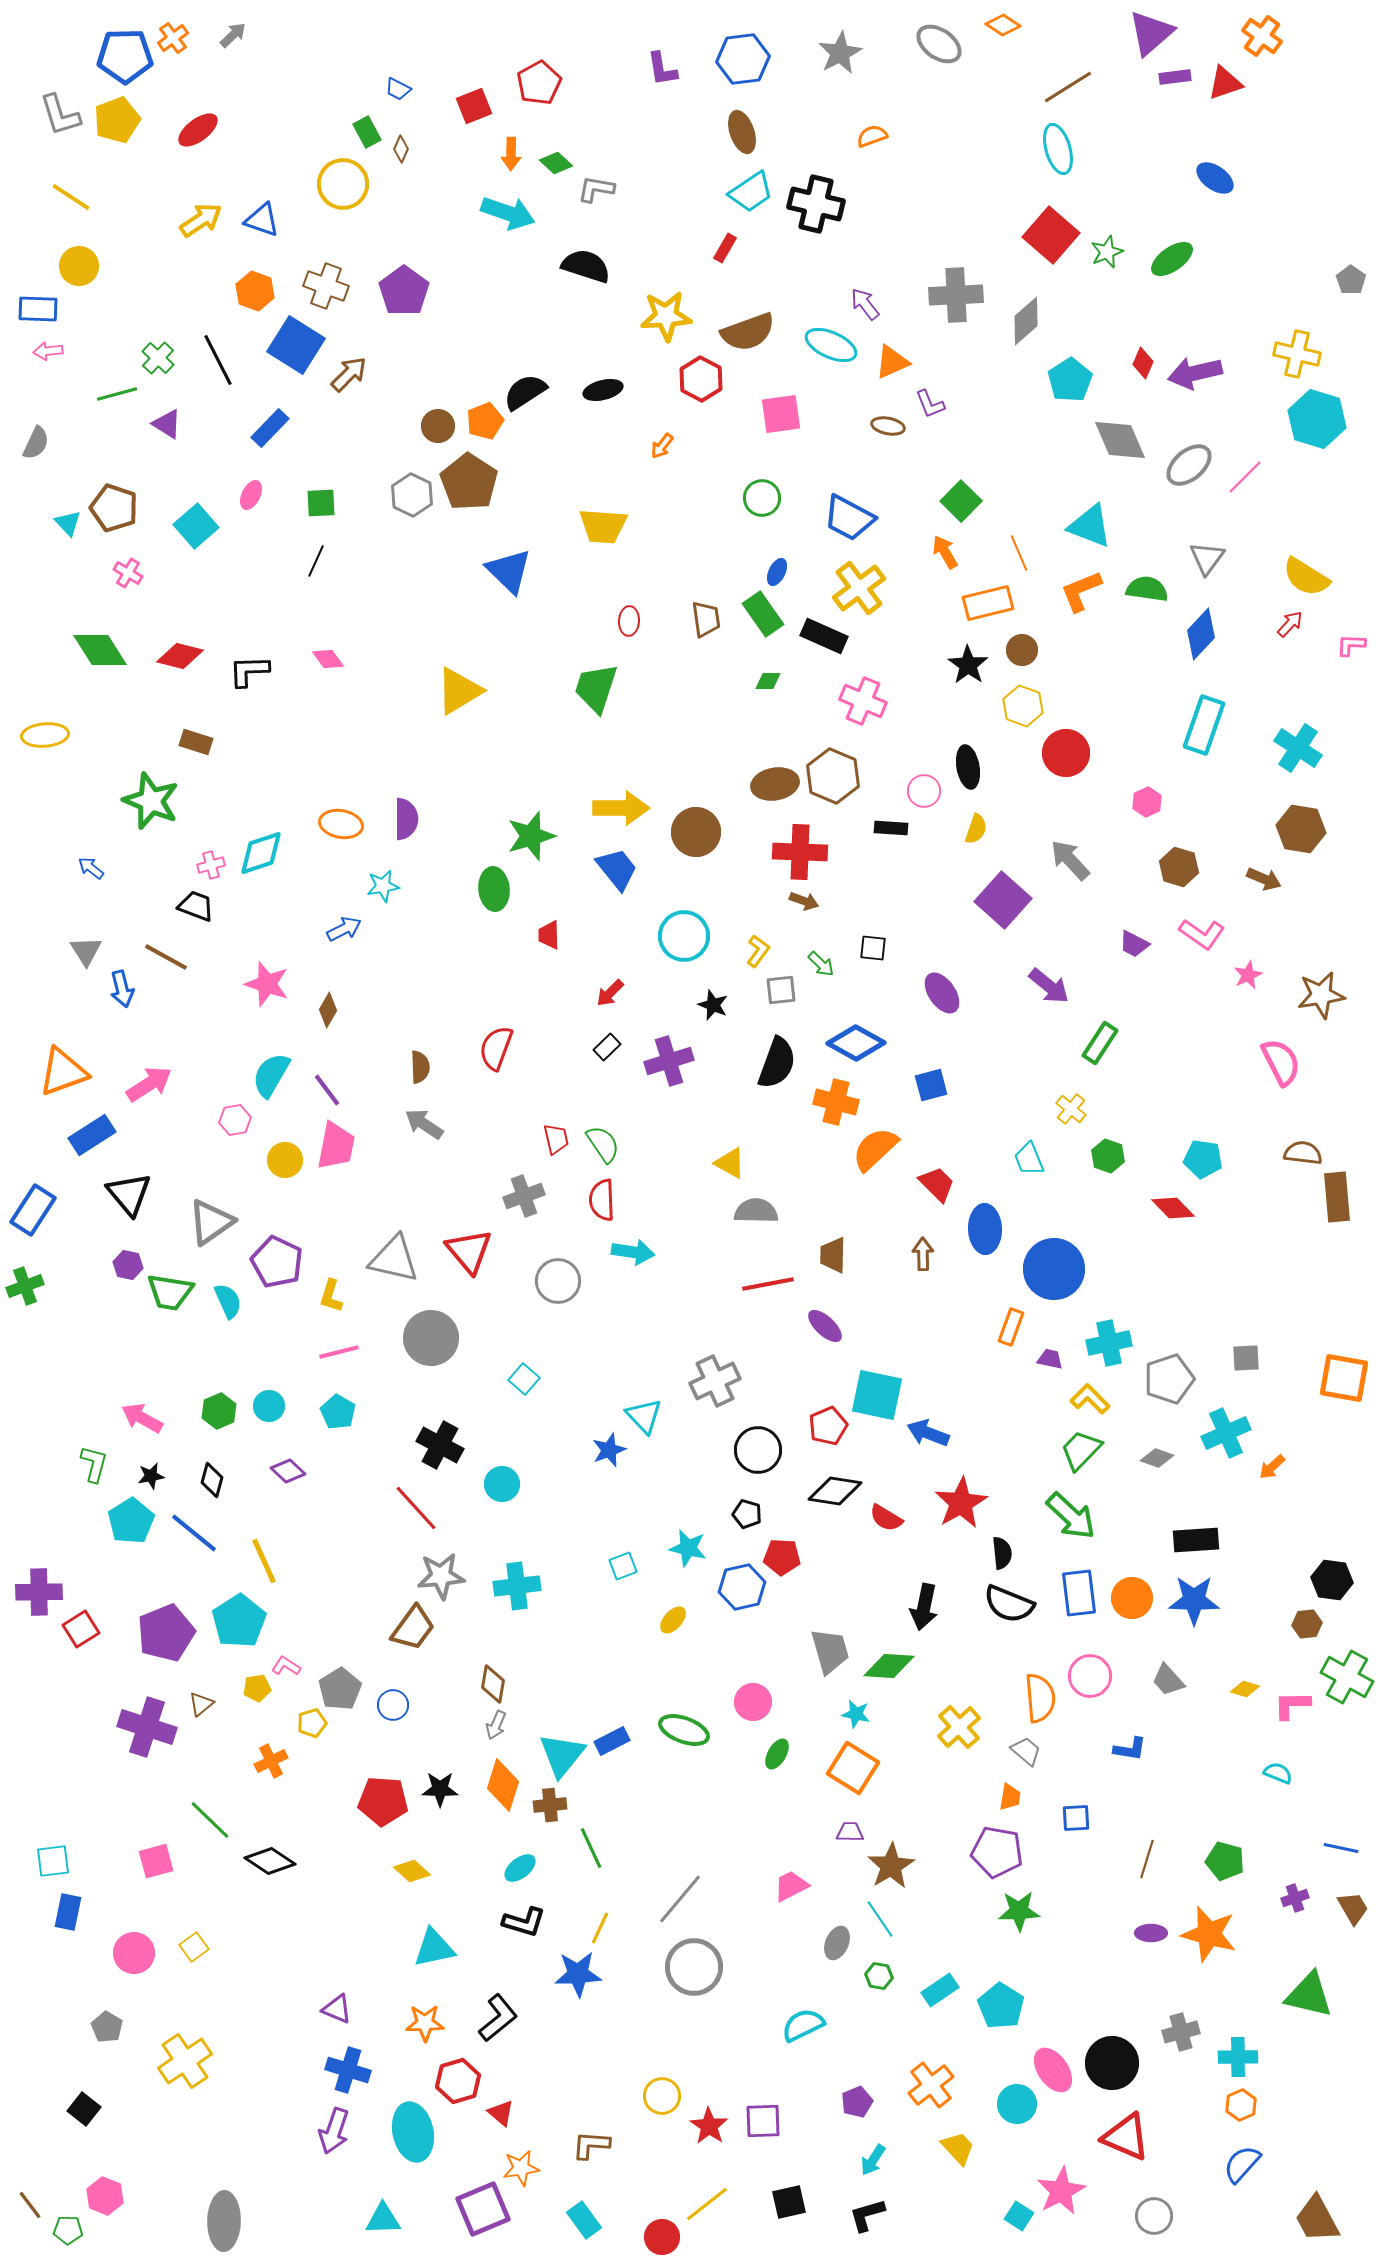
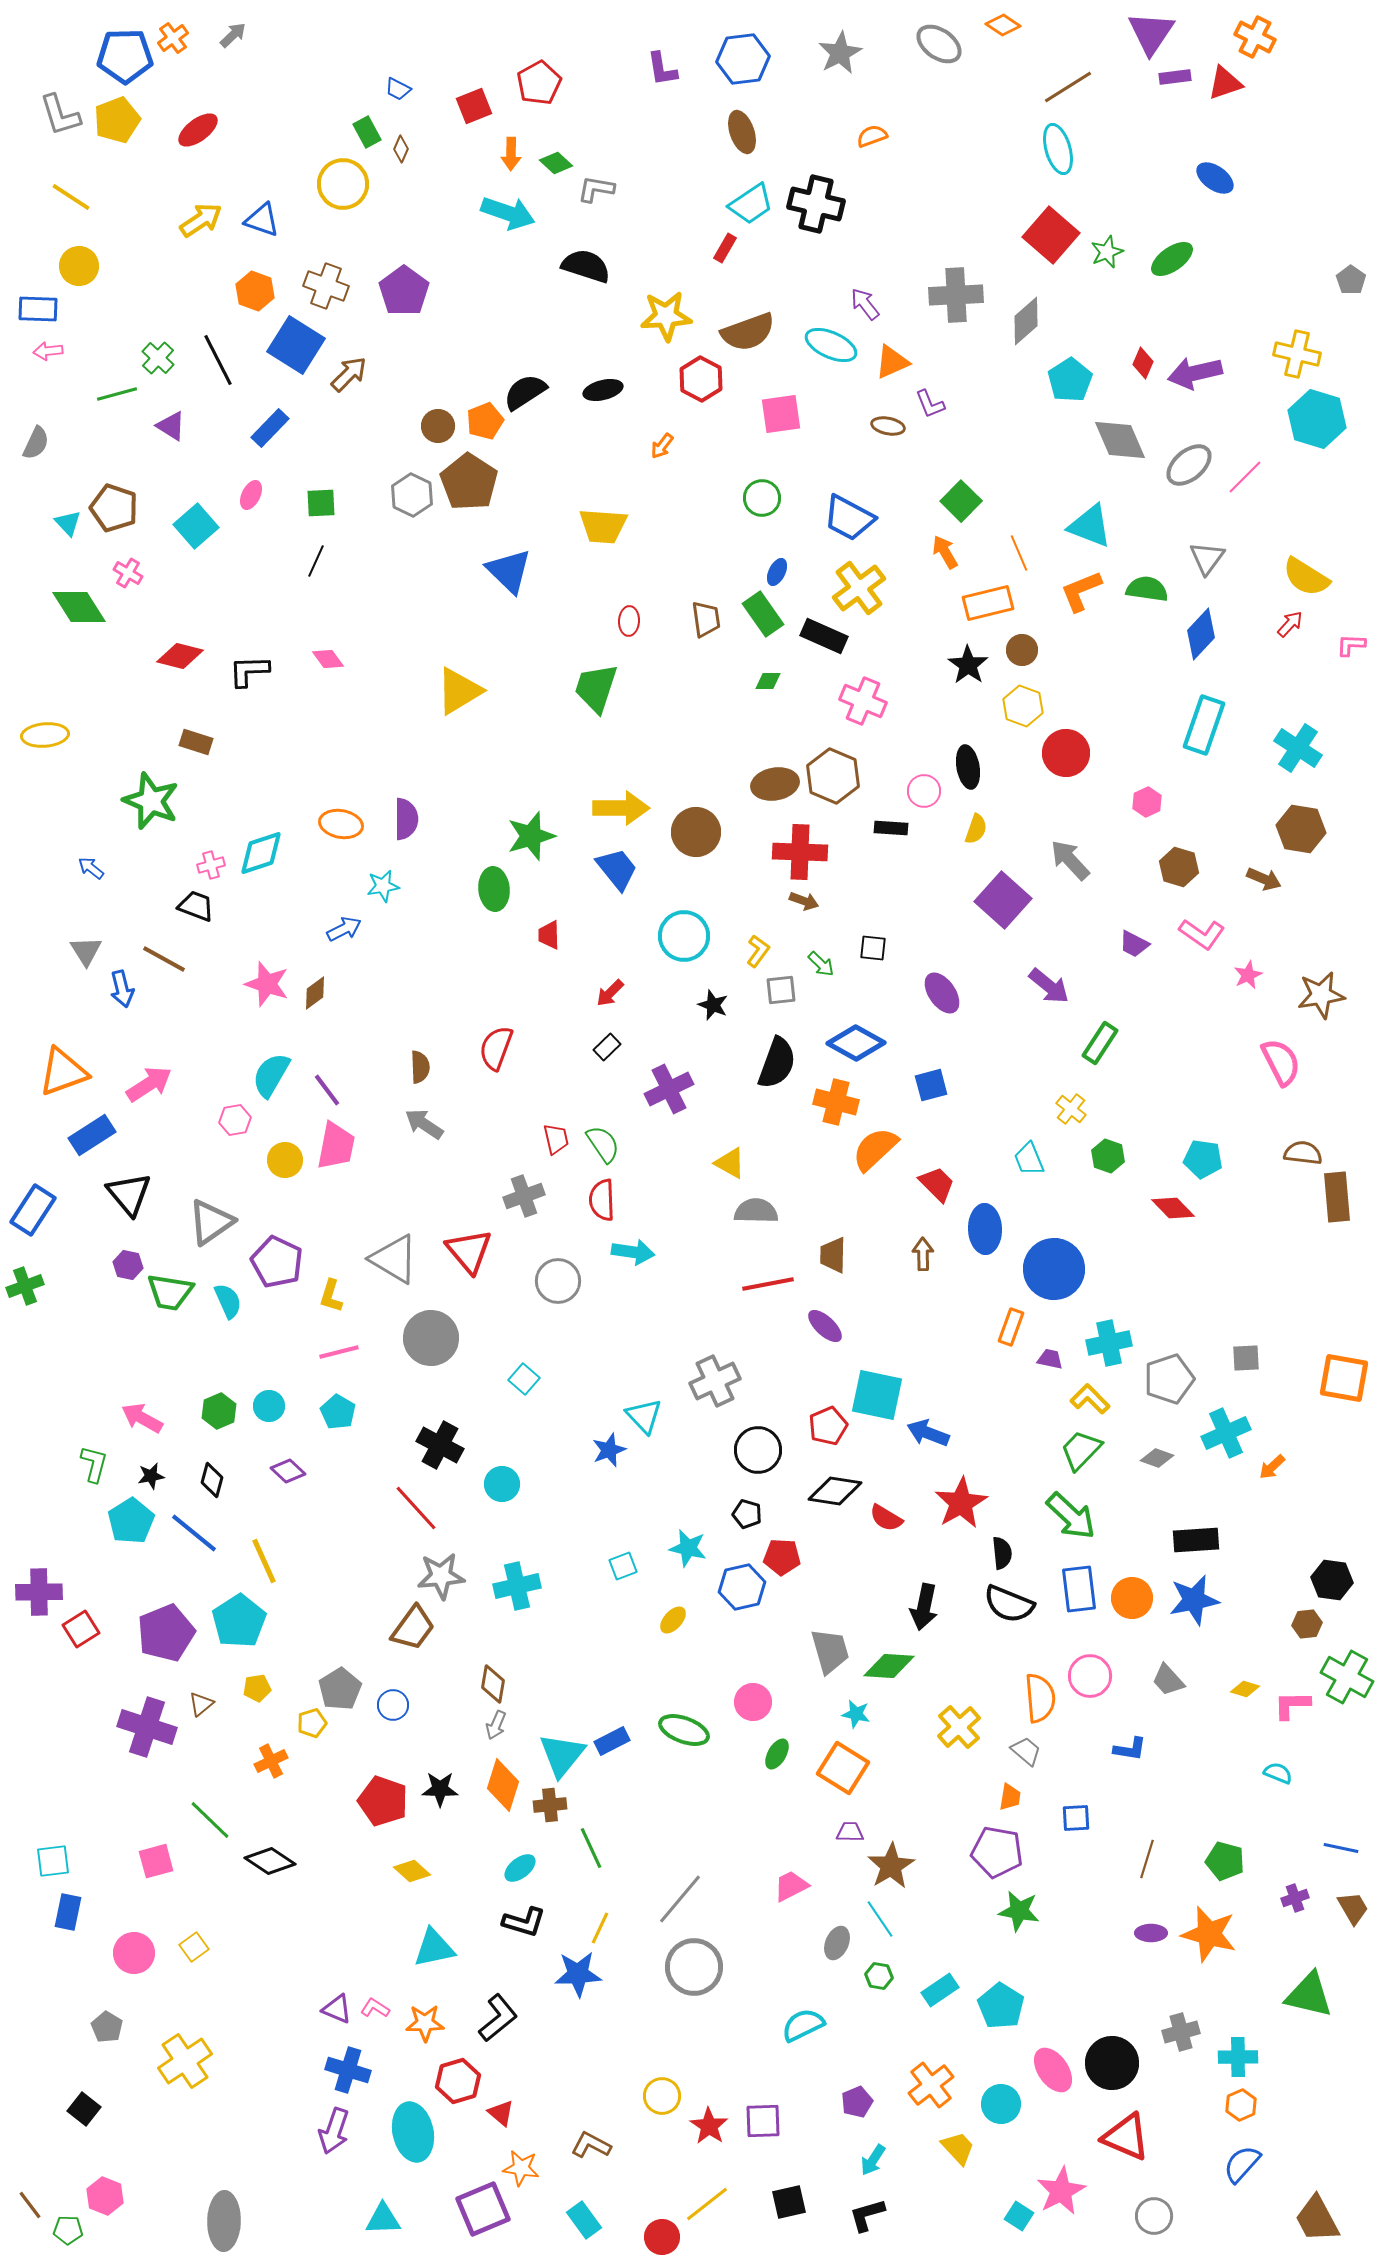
purple triangle at (1151, 33): rotated 15 degrees counterclockwise
orange cross at (1262, 36): moved 7 px left, 1 px down; rotated 9 degrees counterclockwise
cyan trapezoid at (751, 192): moved 12 px down
purple triangle at (167, 424): moved 4 px right, 2 px down
green diamond at (100, 650): moved 21 px left, 43 px up
brown line at (166, 957): moved 2 px left, 2 px down
brown diamond at (328, 1010): moved 13 px left, 17 px up; rotated 24 degrees clockwise
purple cross at (669, 1061): moved 28 px down; rotated 9 degrees counterclockwise
gray triangle at (394, 1259): rotated 18 degrees clockwise
cyan cross at (517, 1586): rotated 6 degrees counterclockwise
blue rectangle at (1079, 1593): moved 4 px up
blue star at (1194, 1600): rotated 12 degrees counterclockwise
pink L-shape at (286, 1666): moved 89 px right, 342 px down
orange square at (853, 1768): moved 10 px left
red pentagon at (383, 1801): rotated 15 degrees clockwise
green star at (1019, 1911): rotated 12 degrees clockwise
cyan circle at (1017, 2104): moved 16 px left
brown L-shape at (591, 2145): rotated 24 degrees clockwise
orange star at (521, 2168): rotated 18 degrees clockwise
